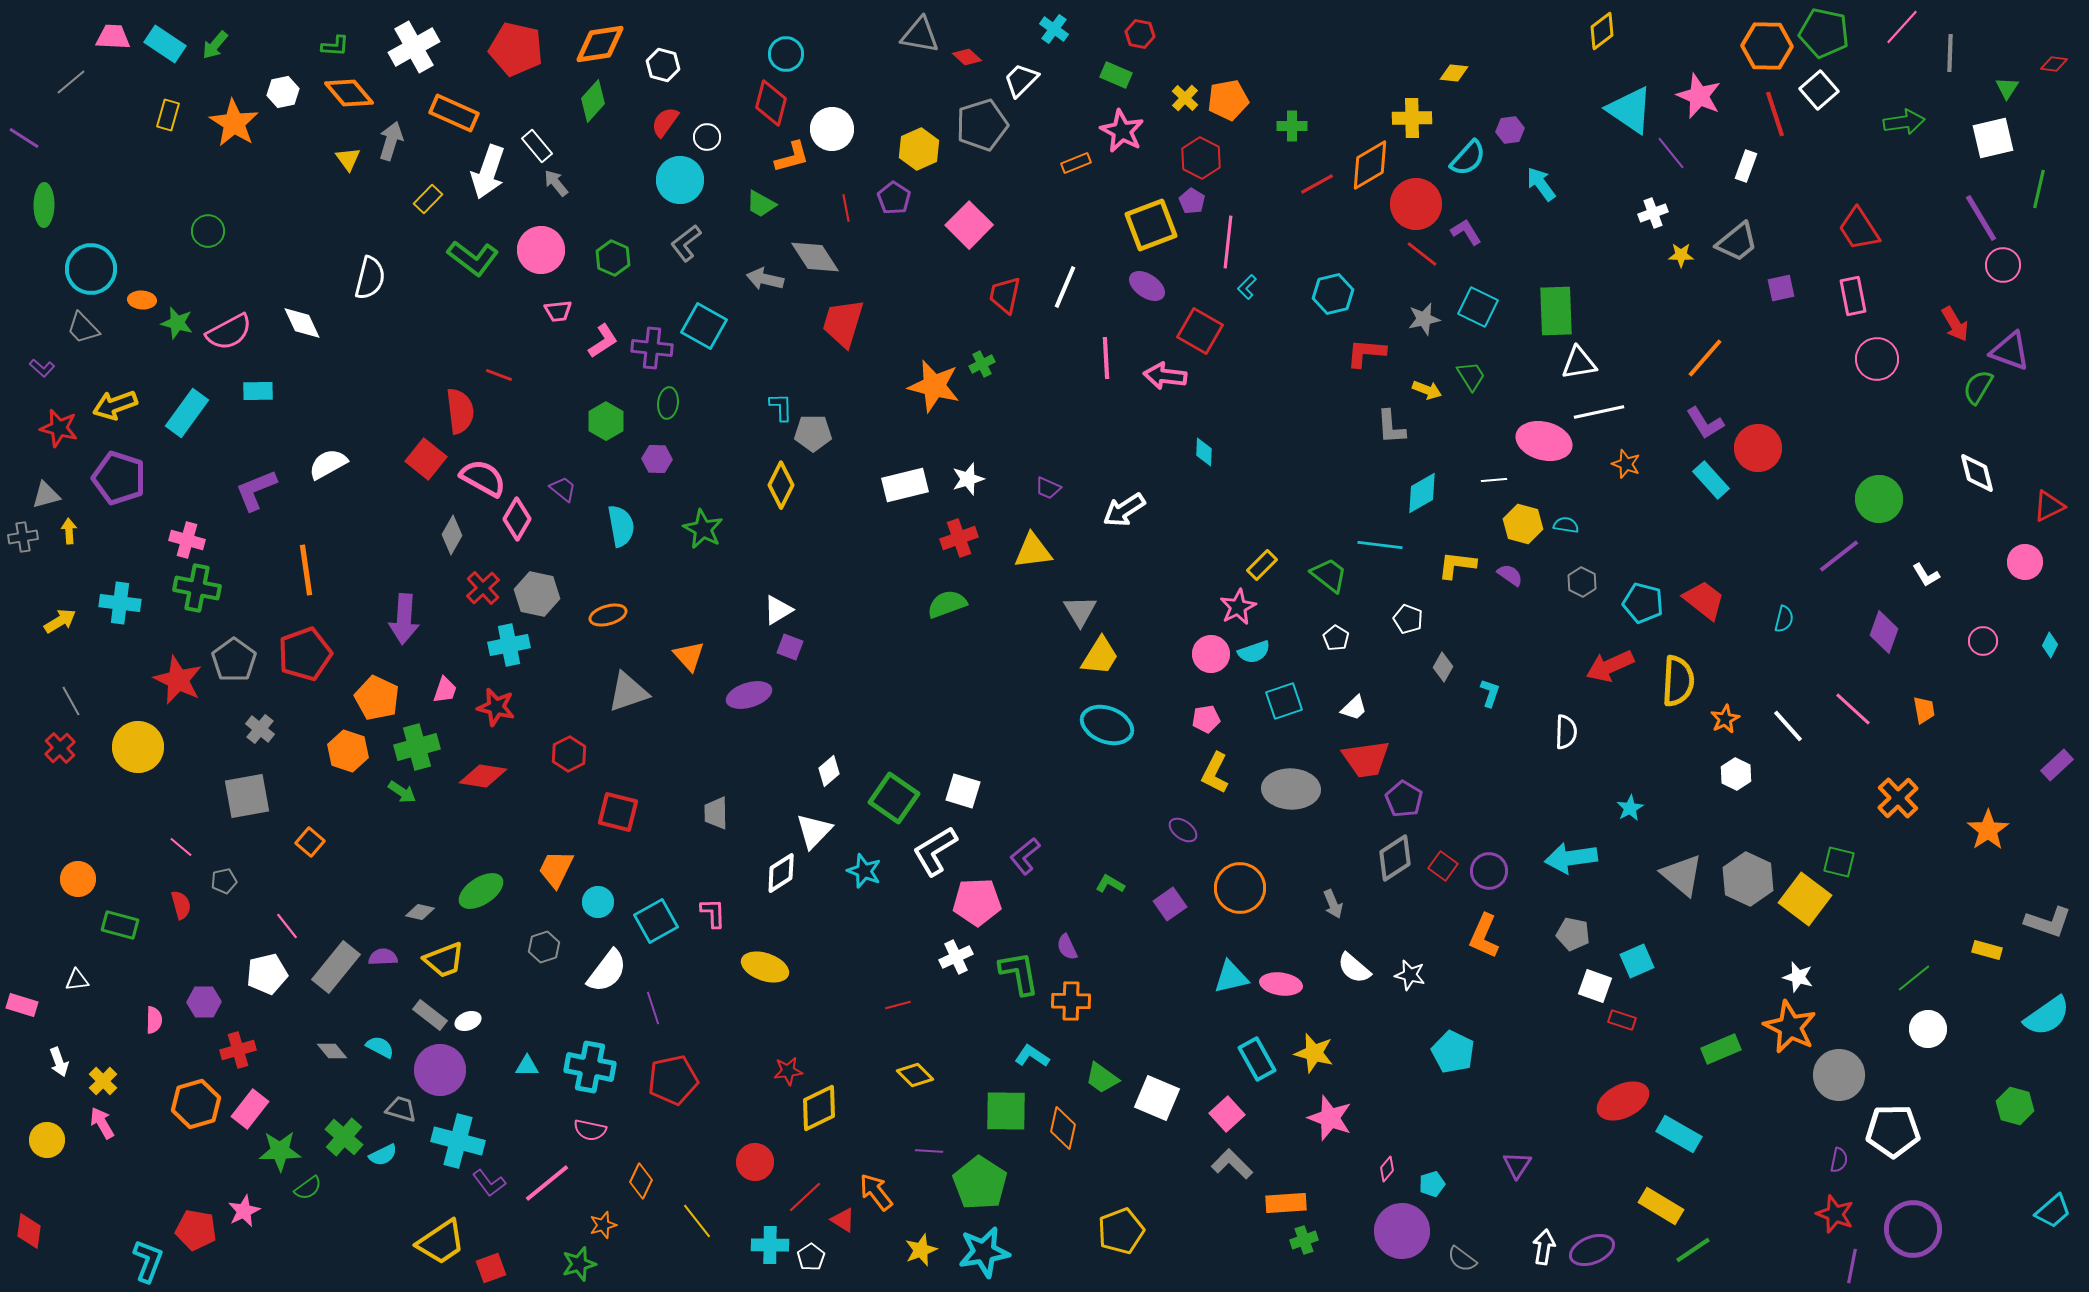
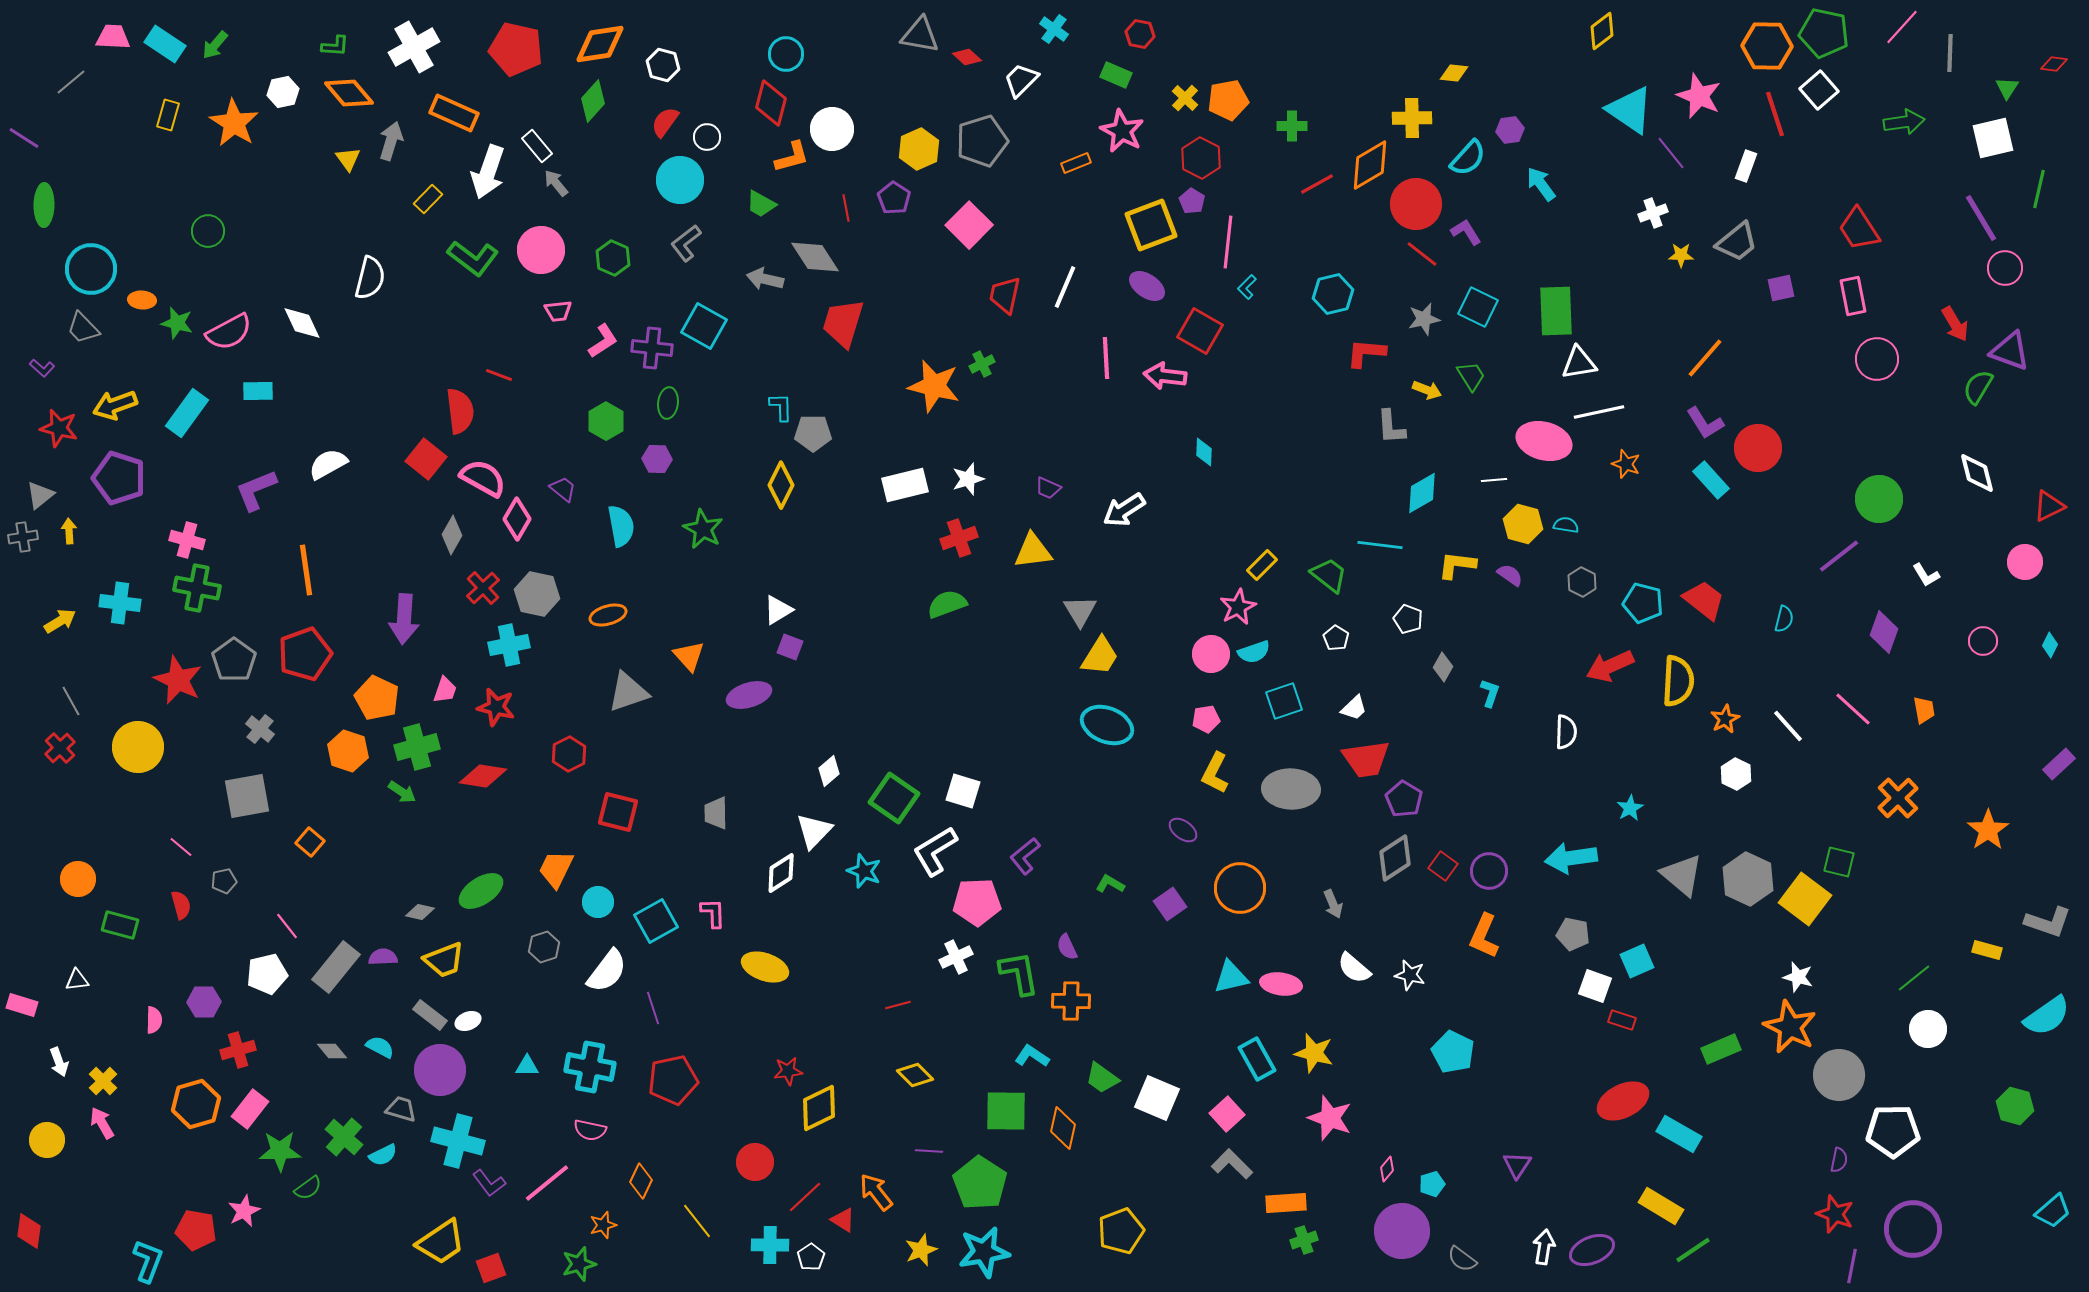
gray pentagon at (982, 125): moved 16 px down
pink circle at (2003, 265): moved 2 px right, 3 px down
gray triangle at (46, 495): moved 6 px left; rotated 24 degrees counterclockwise
purple rectangle at (2057, 765): moved 2 px right, 1 px up
